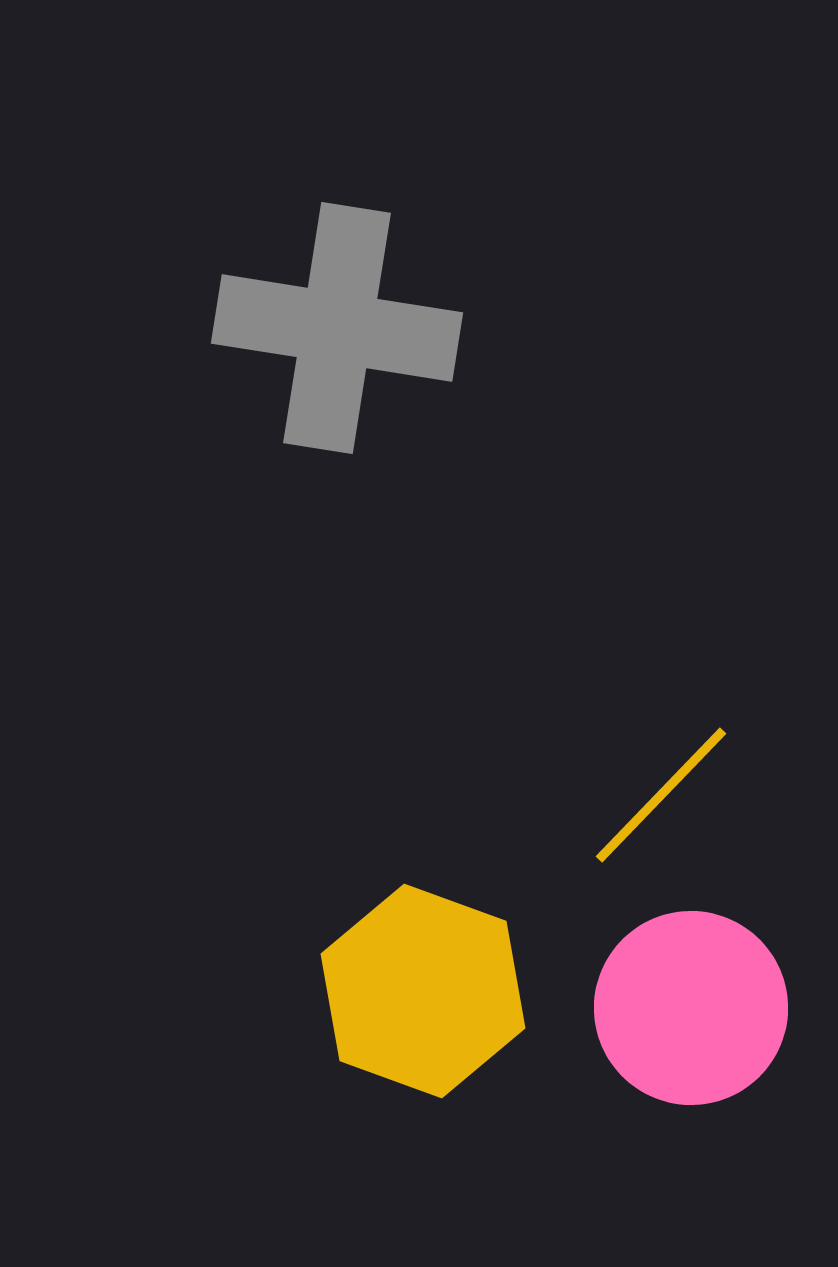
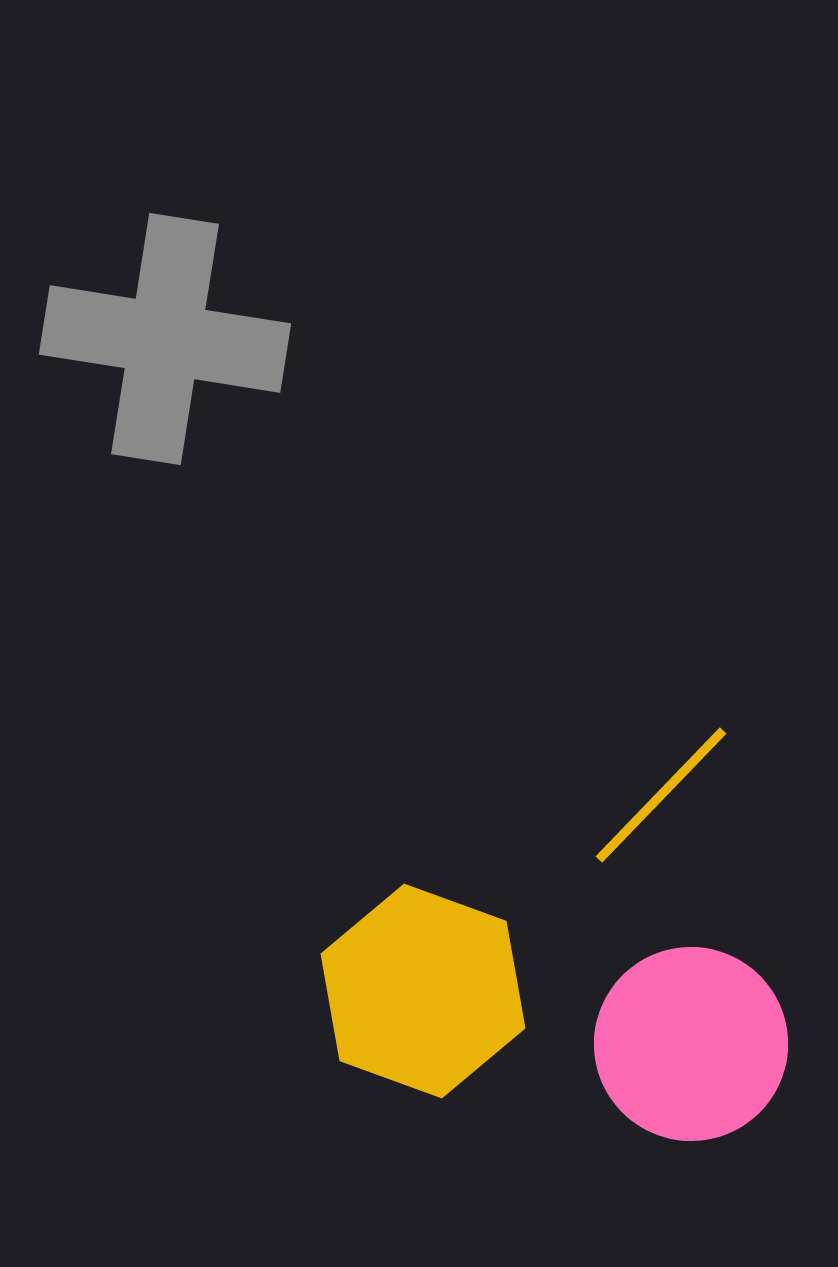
gray cross: moved 172 px left, 11 px down
pink circle: moved 36 px down
